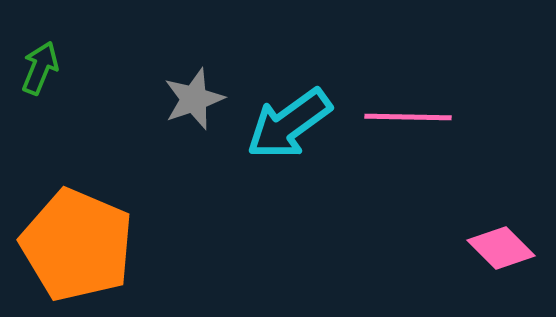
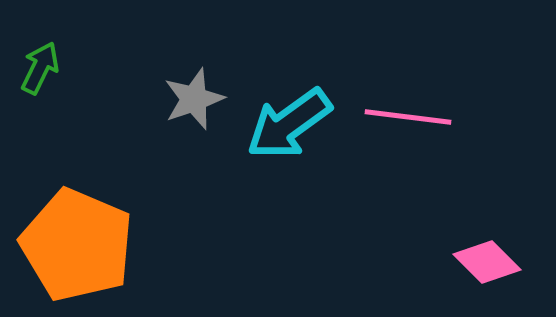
green arrow: rotated 4 degrees clockwise
pink line: rotated 6 degrees clockwise
pink diamond: moved 14 px left, 14 px down
